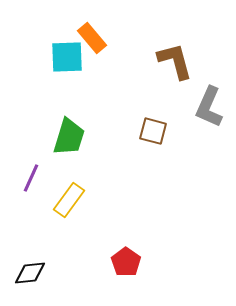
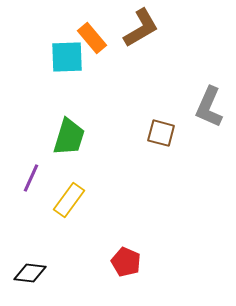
brown L-shape: moved 34 px left, 33 px up; rotated 75 degrees clockwise
brown square: moved 8 px right, 2 px down
red pentagon: rotated 12 degrees counterclockwise
black diamond: rotated 12 degrees clockwise
